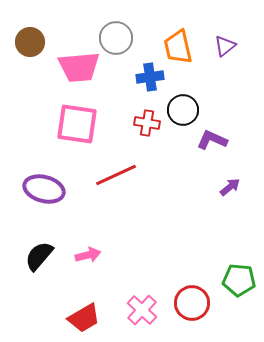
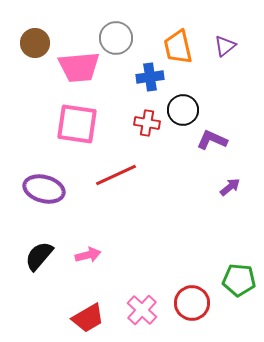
brown circle: moved 5 px right, 1 px down
red trapezoid: moved 4 px right
